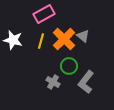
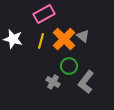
white star: moved 1 px up
